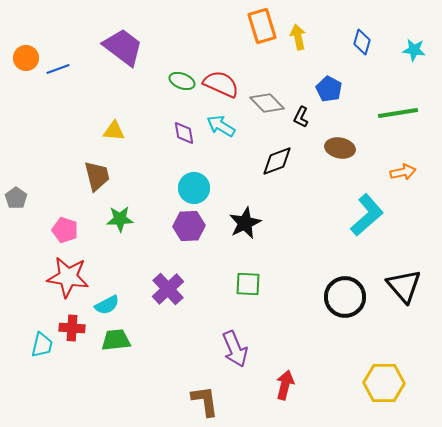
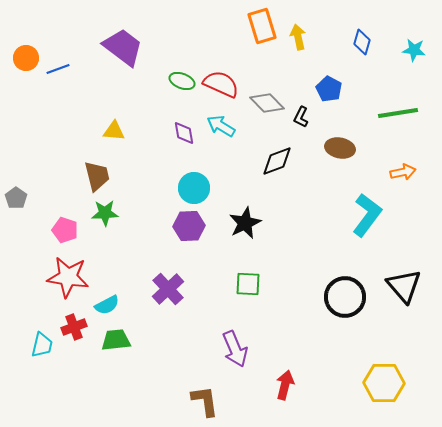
cyan L-shape: rotated 12 degrees counterclockwise
green star: moved 15 px left, 6 px up
red cross: moved 2 px right, 1 px up; rotated 25 degrees counterclockwise
